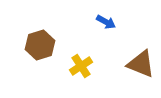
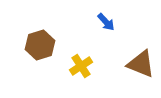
blue arrow: rotated 18 degrees clockwise
